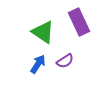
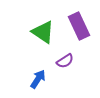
purple rectangle: moved 4 px down
blue arrow: moved 15 px down
